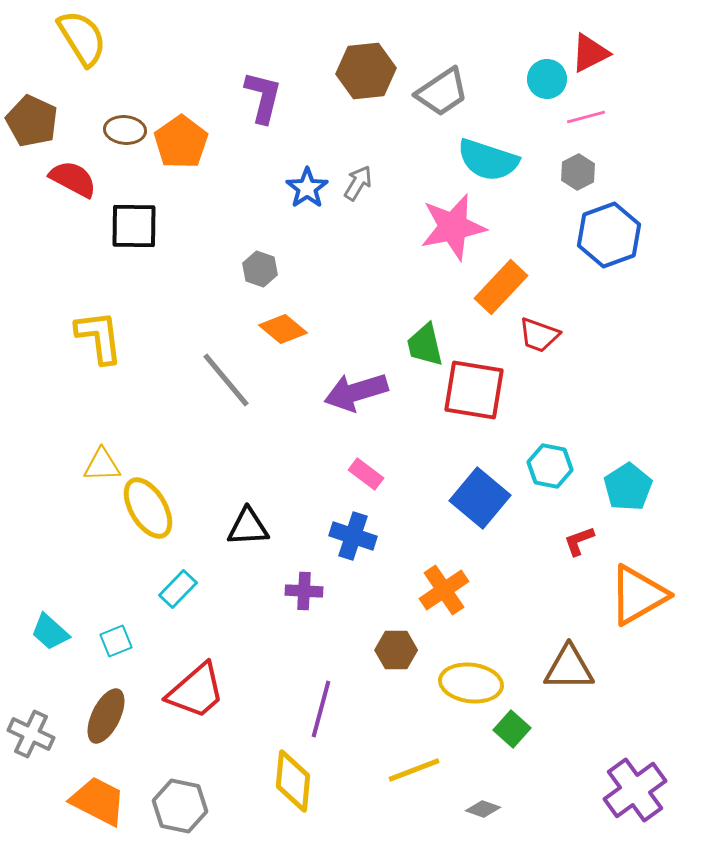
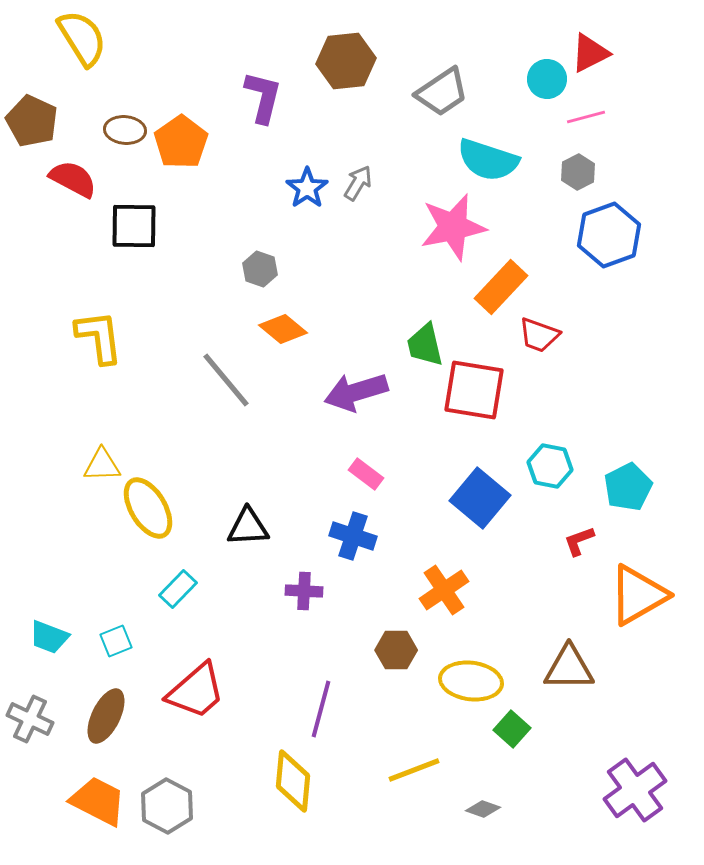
brown hexagon at (366, 71): moved 20 px left, 10 px up
cyan pentagon at (628, 487): rotated 6 degrees clockwise
cyan trapezoid at (50, 632): moved 1 px left, 5 px down; rotated 21 degrees counterclockwise
yellow ellipse at (471, 683): moved 2 px up
gray cross at (31, 734): moved 1 px left, 15 px up
gray hexagon at (180, 806): moved 13 px left; rotated 16 degrees clockwise
